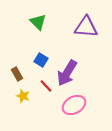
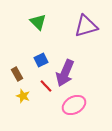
purple triangle: moved 1 px up; rotated 20 degrees counterclockwise
blue square: rotated 32 degrees clockwise
purple arrow: moved 2 px left; rotated 8 degrees counterclockwise
